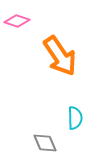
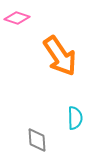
pink diamond: moved 3 px up
gray diamond: moved 8 px left, 3 px up; rotated 20 degrees clockwise
